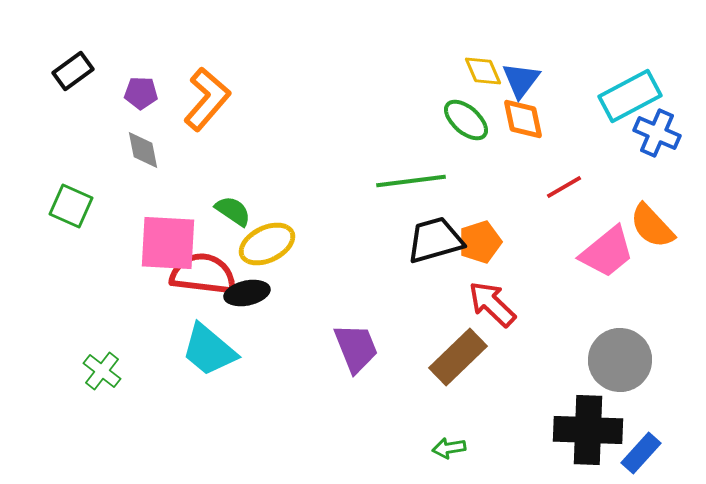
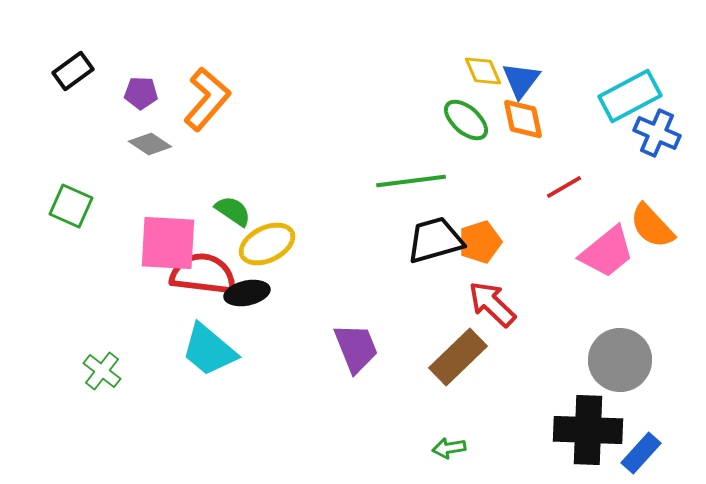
gray diamond: moved 7 px right, 6 px up; rotated 45 degrees counterclockwise
